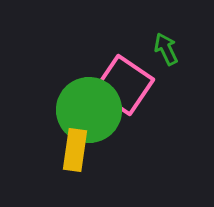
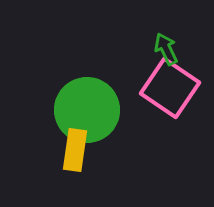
pink square: moved 46 px right, 3 px down
green circle: moved 2 px left
